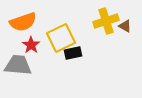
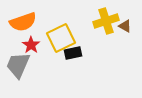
gray trapezoid: rotated 72 degrees counterclockwise
